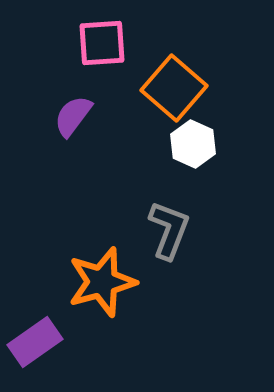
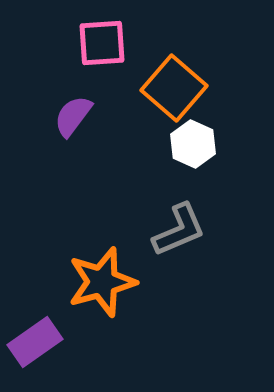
gray L-shape: moved 10 px right; rotated 46 degrees clockwise
